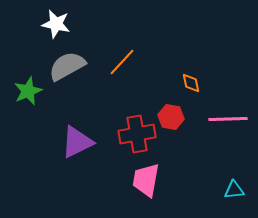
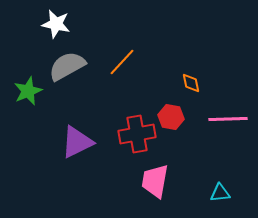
pink trapezoid: moved 9 px right, 1 px down
cyan triangle: moved 14 px left, 3 px down
